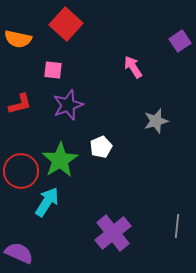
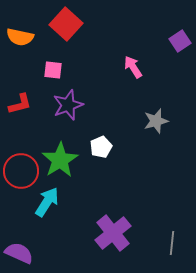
orange semicircle: moved 2 px right, 2 px up
gray line: moved 5 px left, 17 px down
